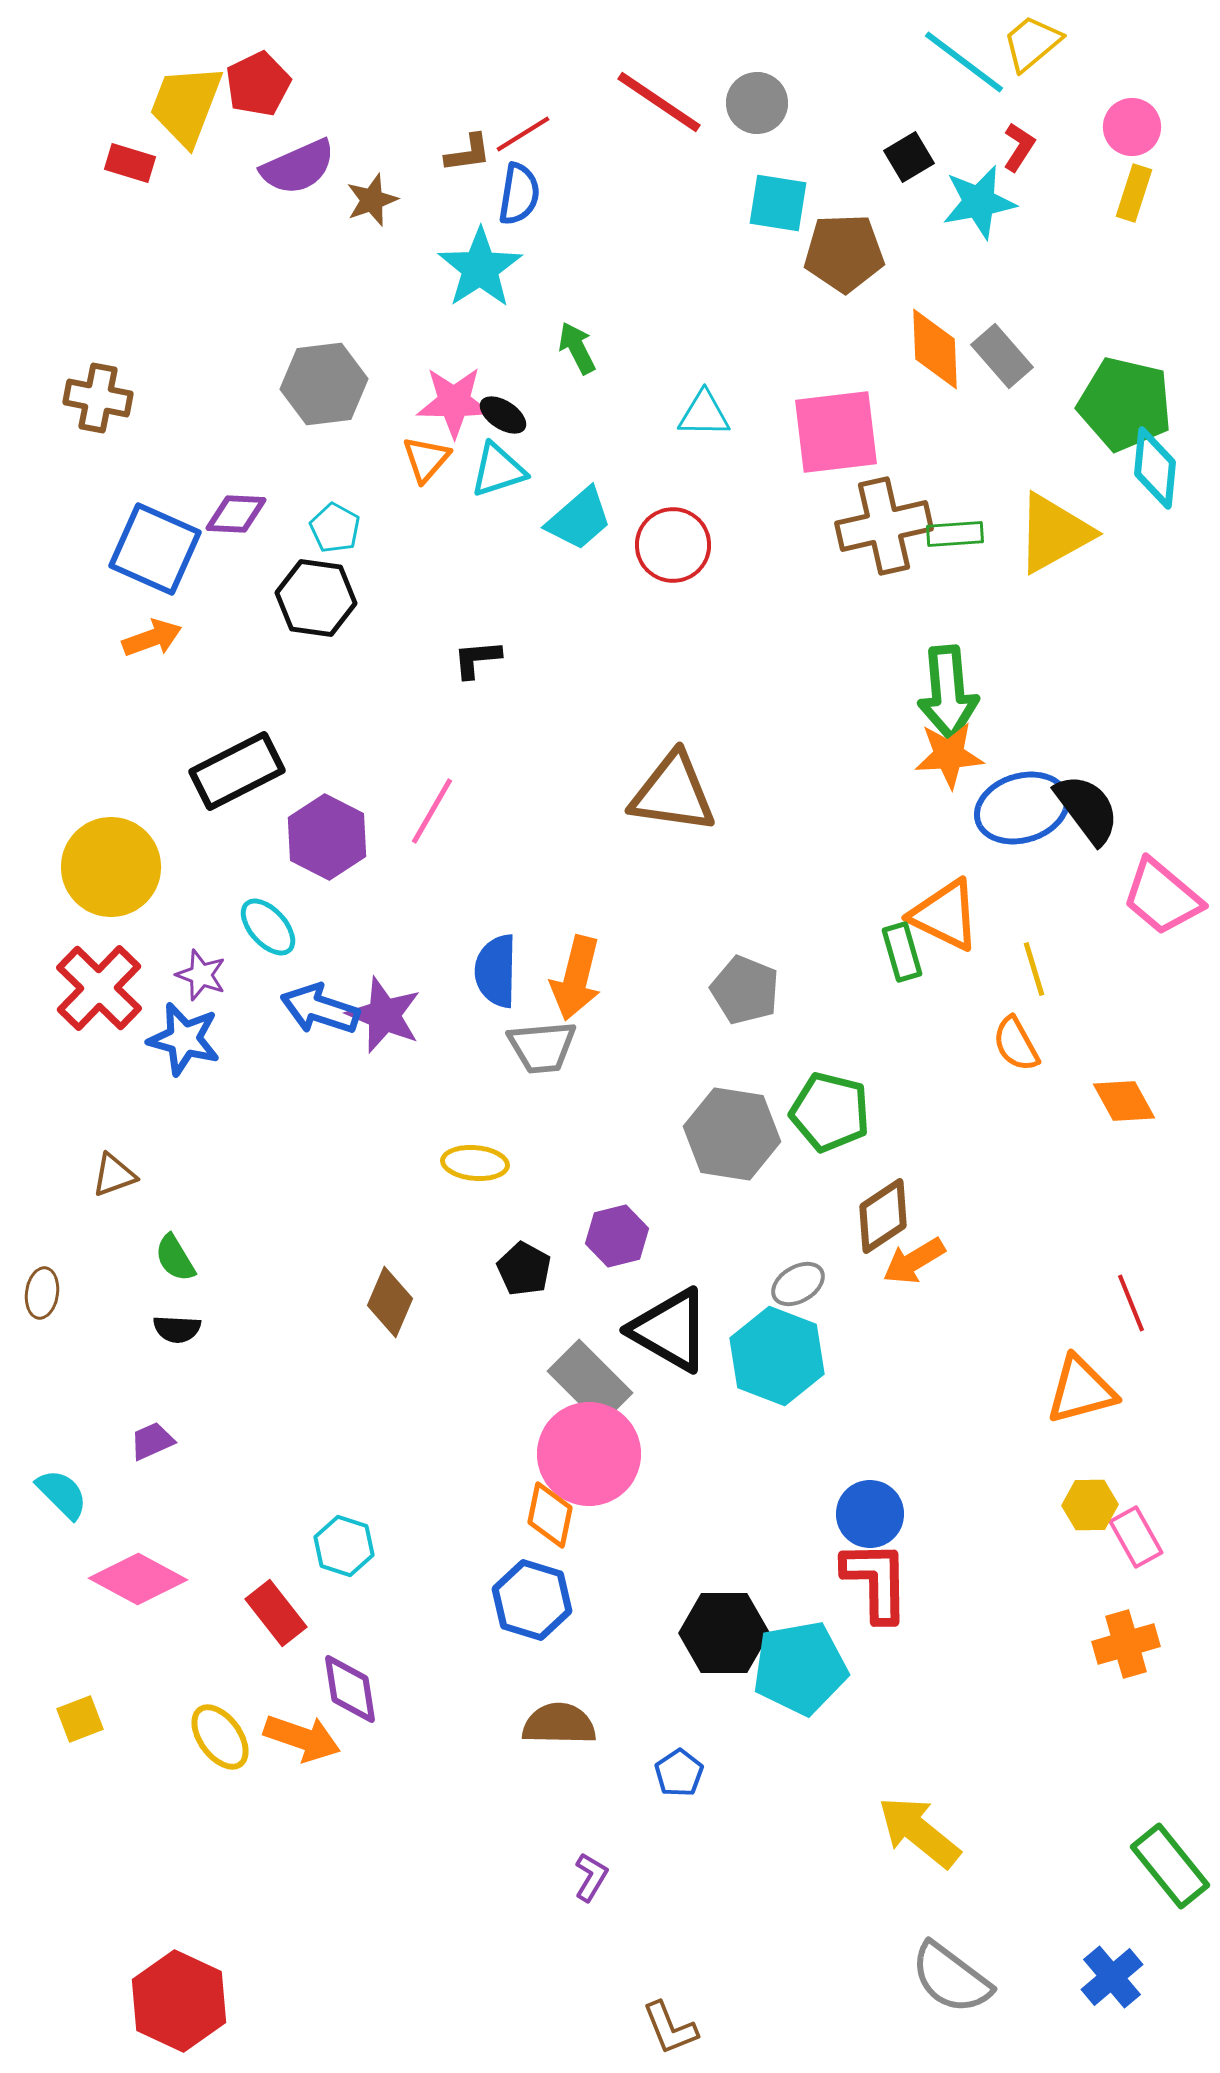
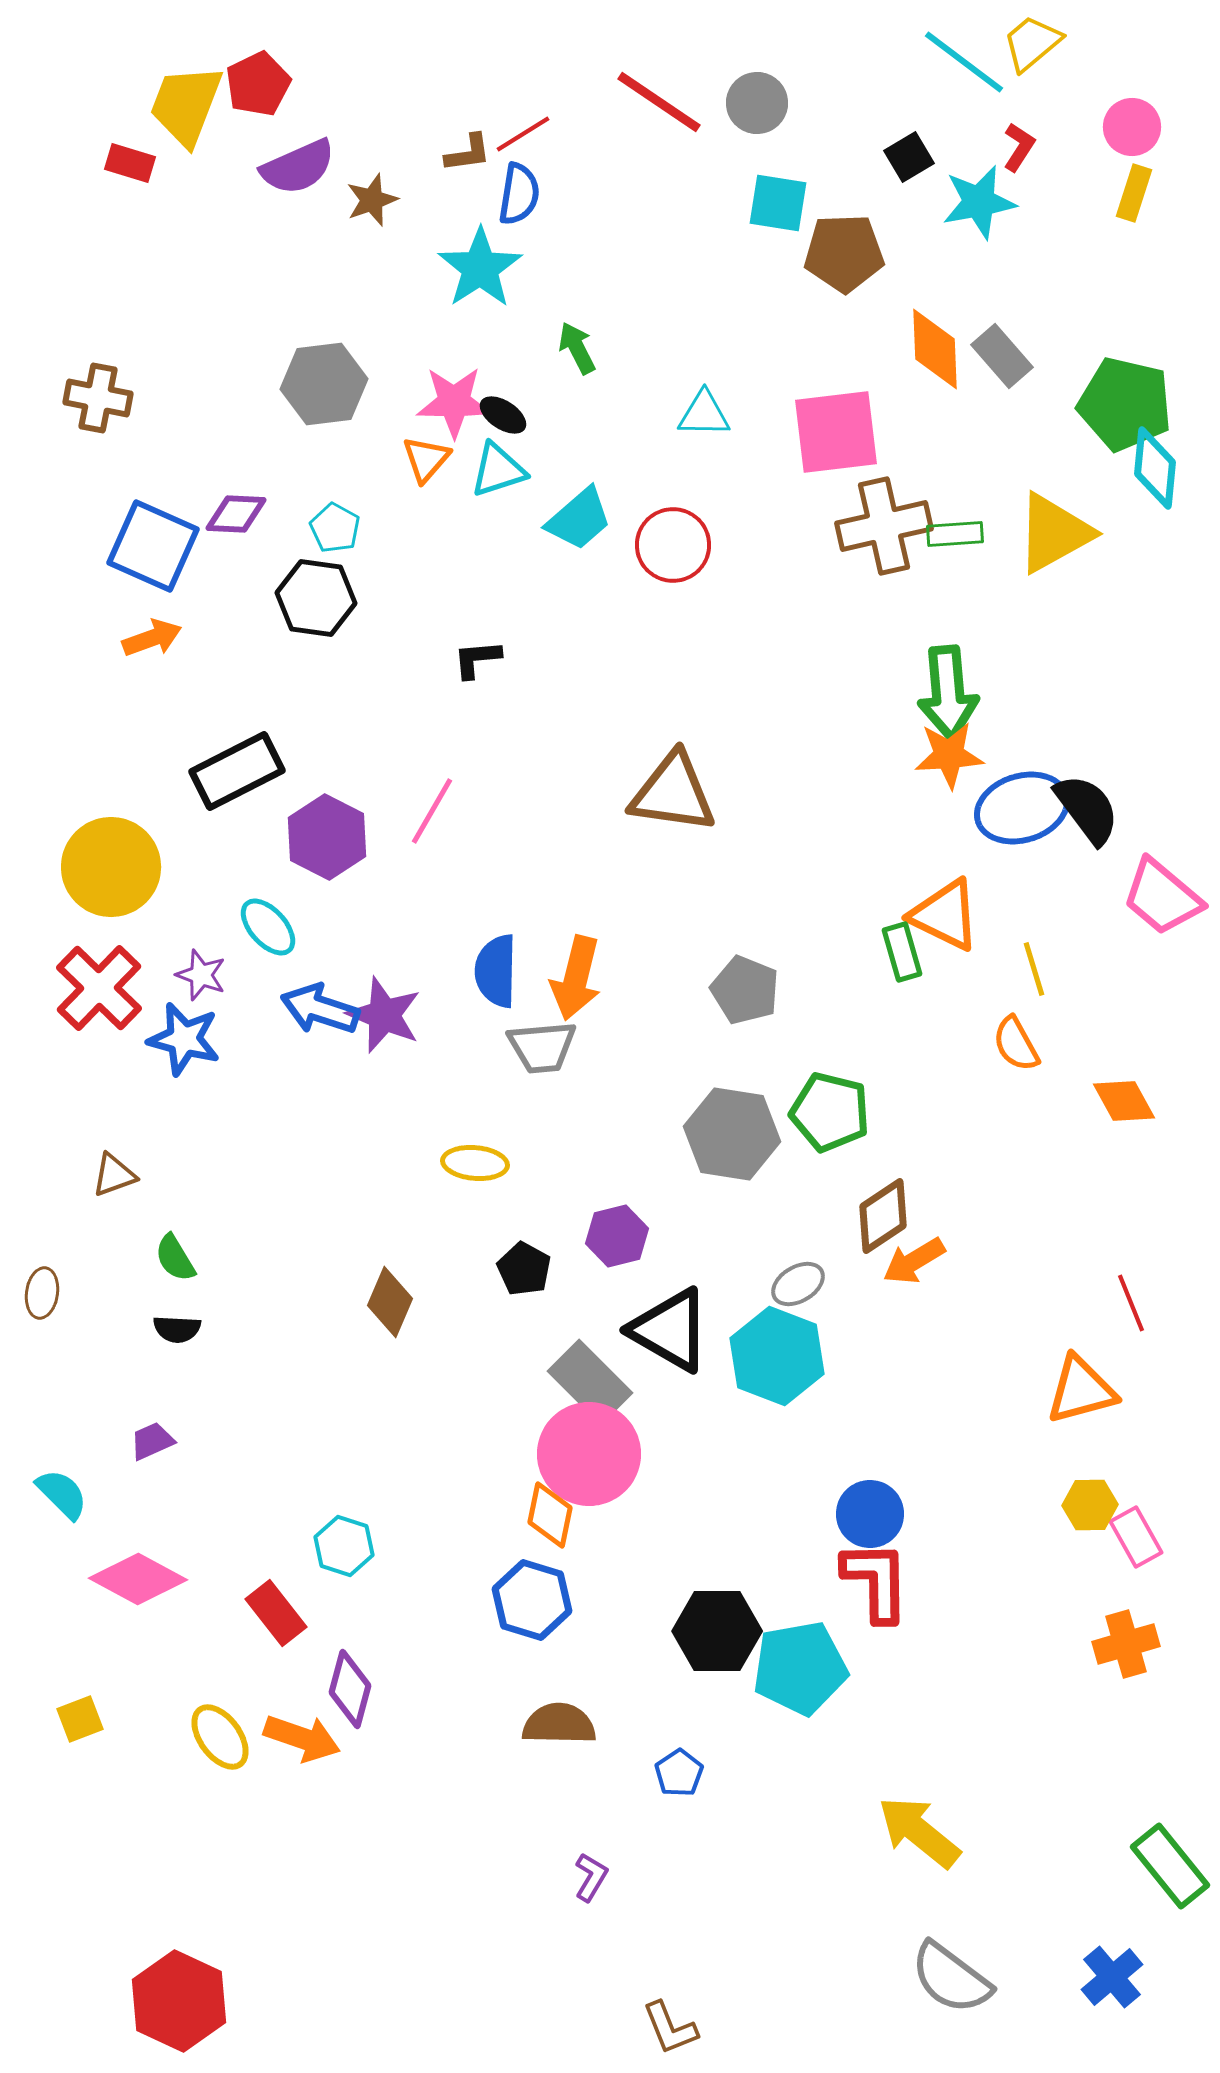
blue square at (155, 549): moved 2 px left, 3 px up
black hexagon at (724, 1633): moved 7 px left, 2 px up
purple diamond at (350, 1689): rotated 24 degrees clockwise
